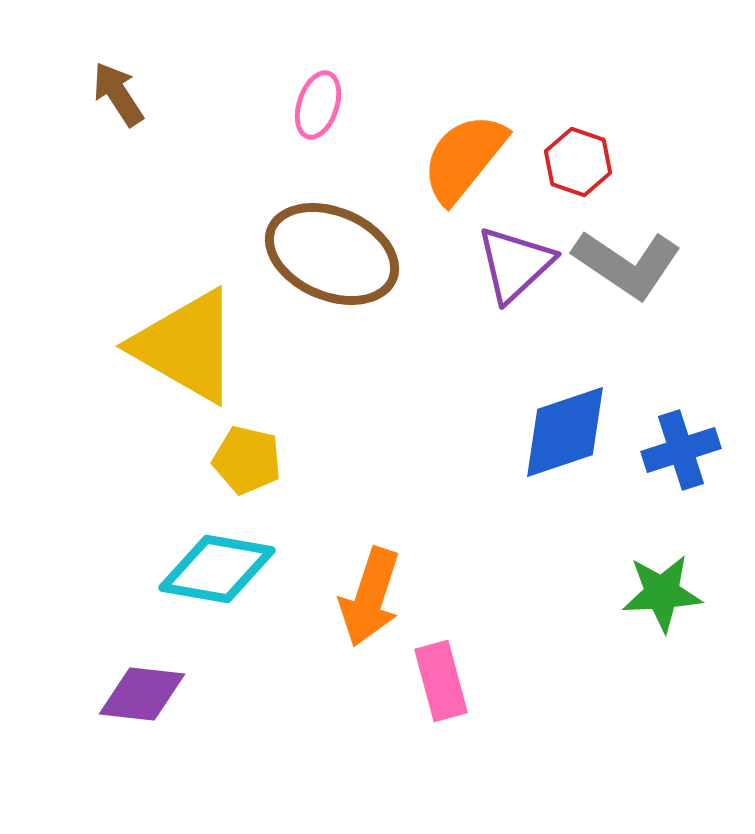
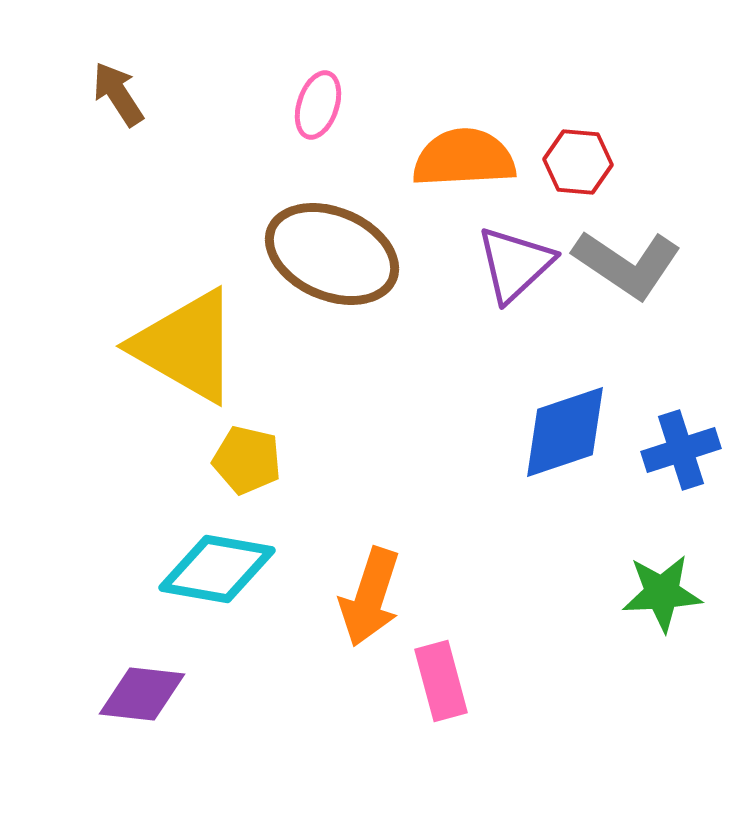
orange semicircle: rotated 48 degrees clockwise
red hexagon: rotated 14 degrees counterclockwise
